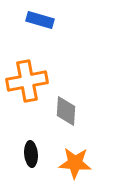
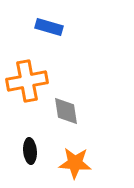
blue rectangle: moved 9 px right, 7 px down
gray diamond: rotated 12 degrees counterclockwise
black ellipse: moved 1 px left, 3 px up
